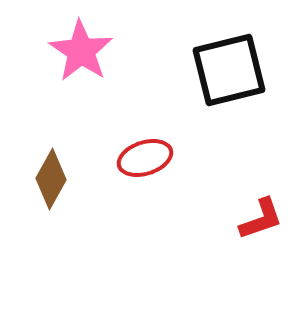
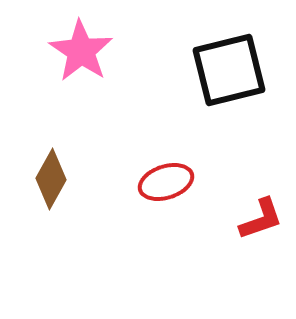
red ellipse: moved 21 px right, 24 px down
